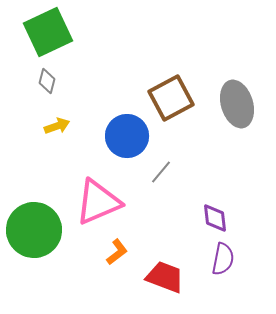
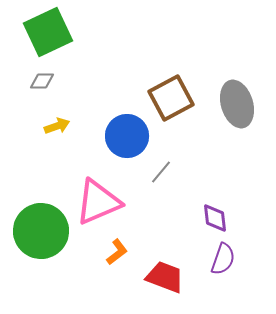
gray diamond: moved 5 px left; rotated 75 degrees clockwise
green circle: moved 7 px right, 1 px down
purple semicircle: rotated 8 degrees clockwise
